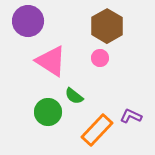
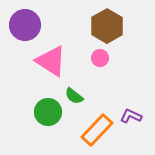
purple circle: moved 3 px left, 4 px down
